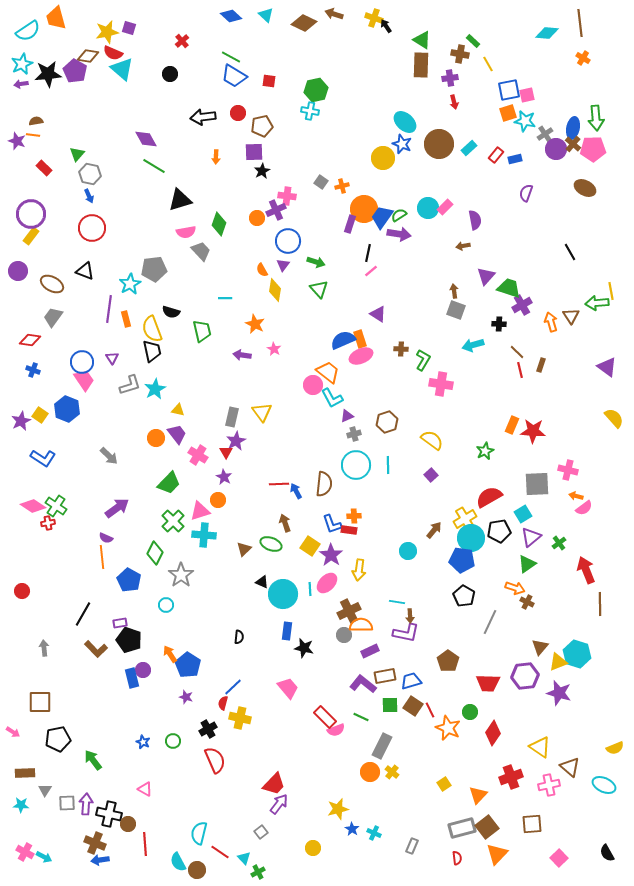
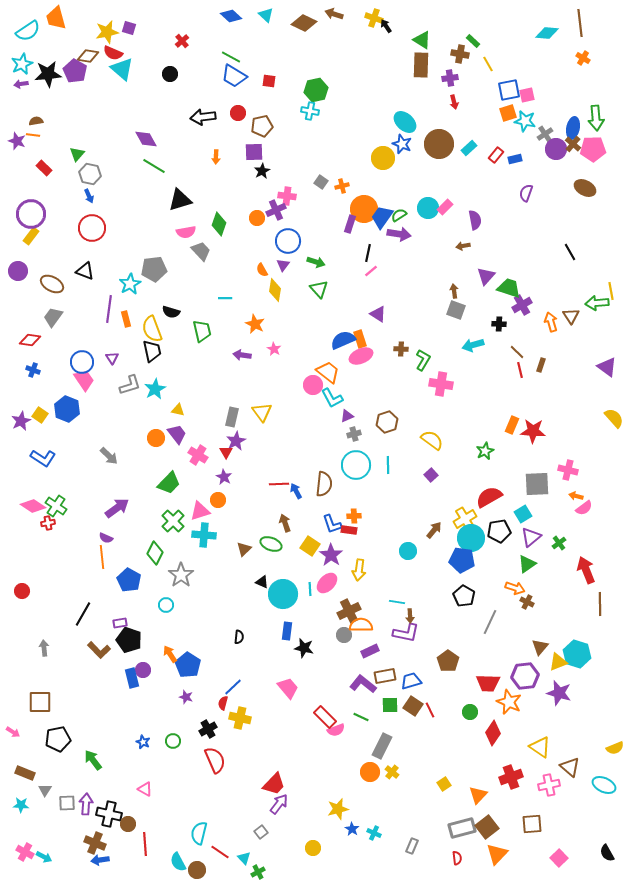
brown L-shape at (96, 649): moved 3 px right, 1 px down
orange star at (448, 728): moved 61 px right, 26 px up
brown rectangle at (25, 773): rotated 24 degrees clockwise
